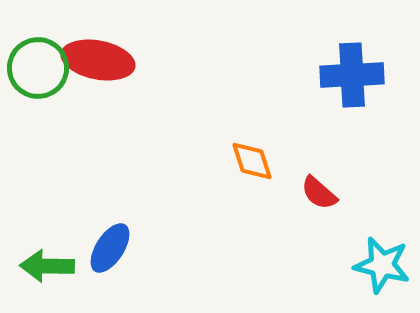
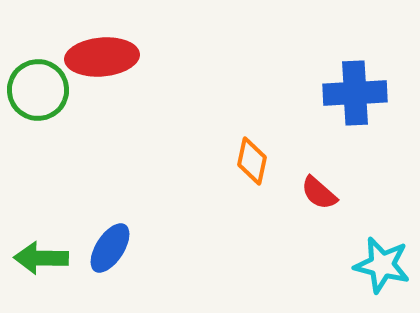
red ellipse: moved 4 px right, 3 px up; rotated 16 degrees counterclockwise
green circle: moved 22 px down
blue cross: moved 3 px right, 18 px down
orange diamond: rotated 30 degrees clockwise
green arrow: moved 6 px left, 8 px up
